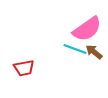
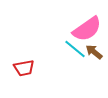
cyan line: rotated 20 degrees clockwise
